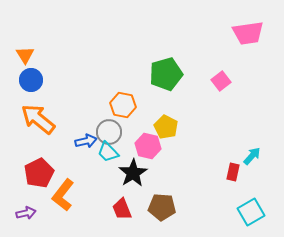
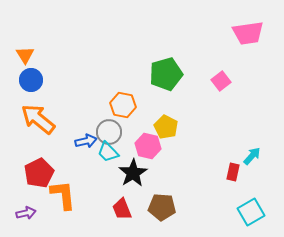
orange L-shape: rotated 136 degrees clockwise
